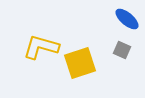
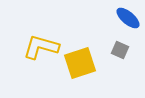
blue ellipse: moved 1 px right, 1 px up
gray square: moved 2 px left
